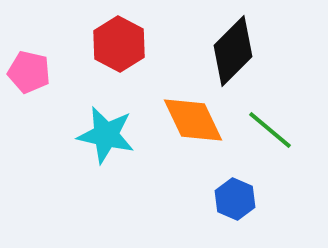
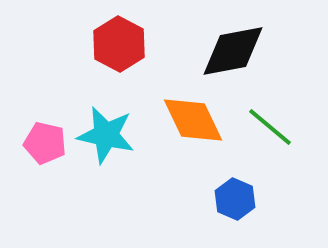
black diamond: rotated 34 degrees clockwise
pink pentagon: moved 16 px right, 71 px down
green line: moved 3 px up
